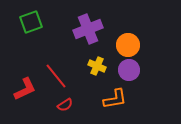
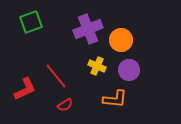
orange circle: moved 7 px left, 5 px up
orange L-shape: rotated 15 degrees clockwise
